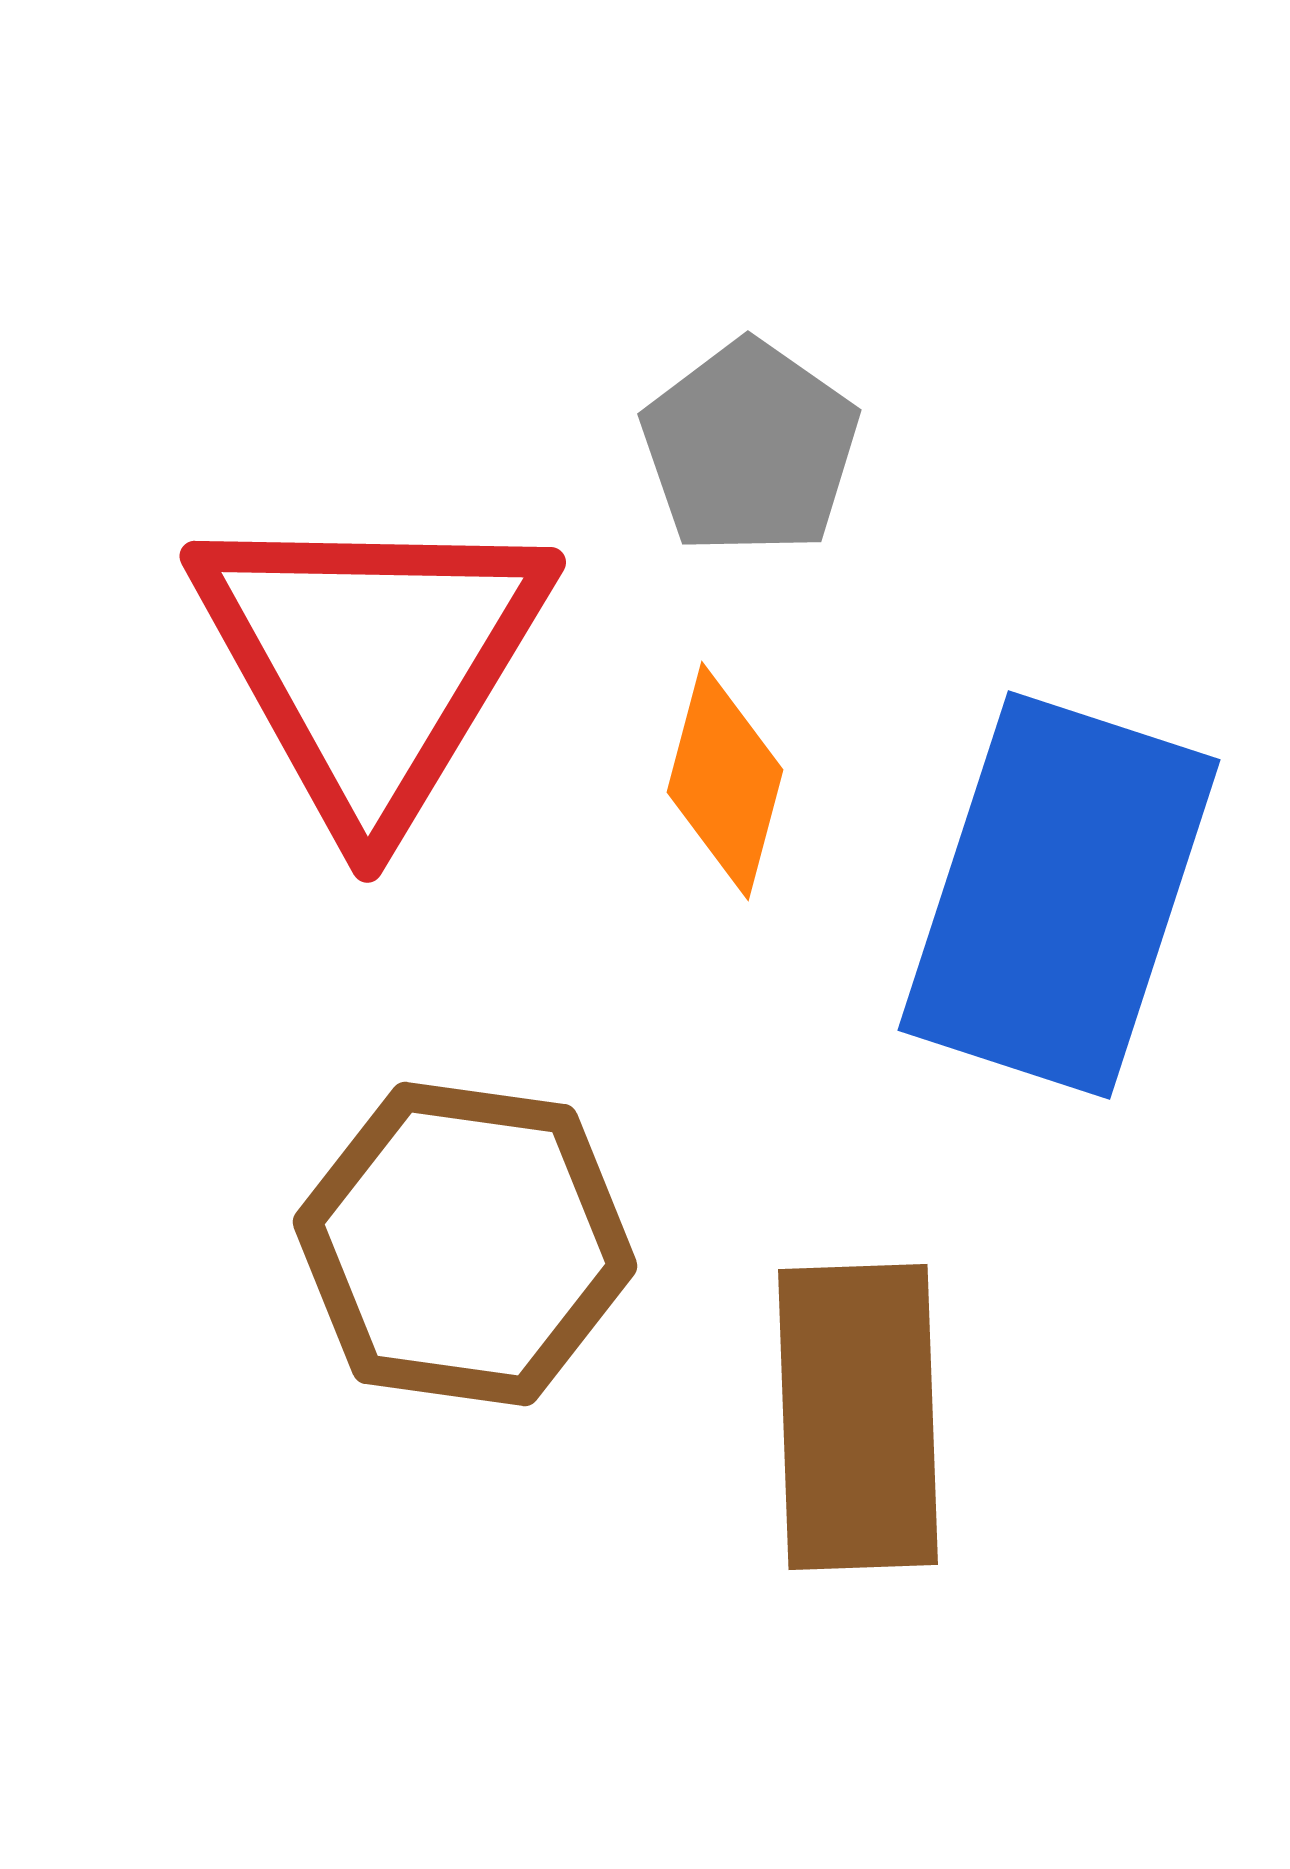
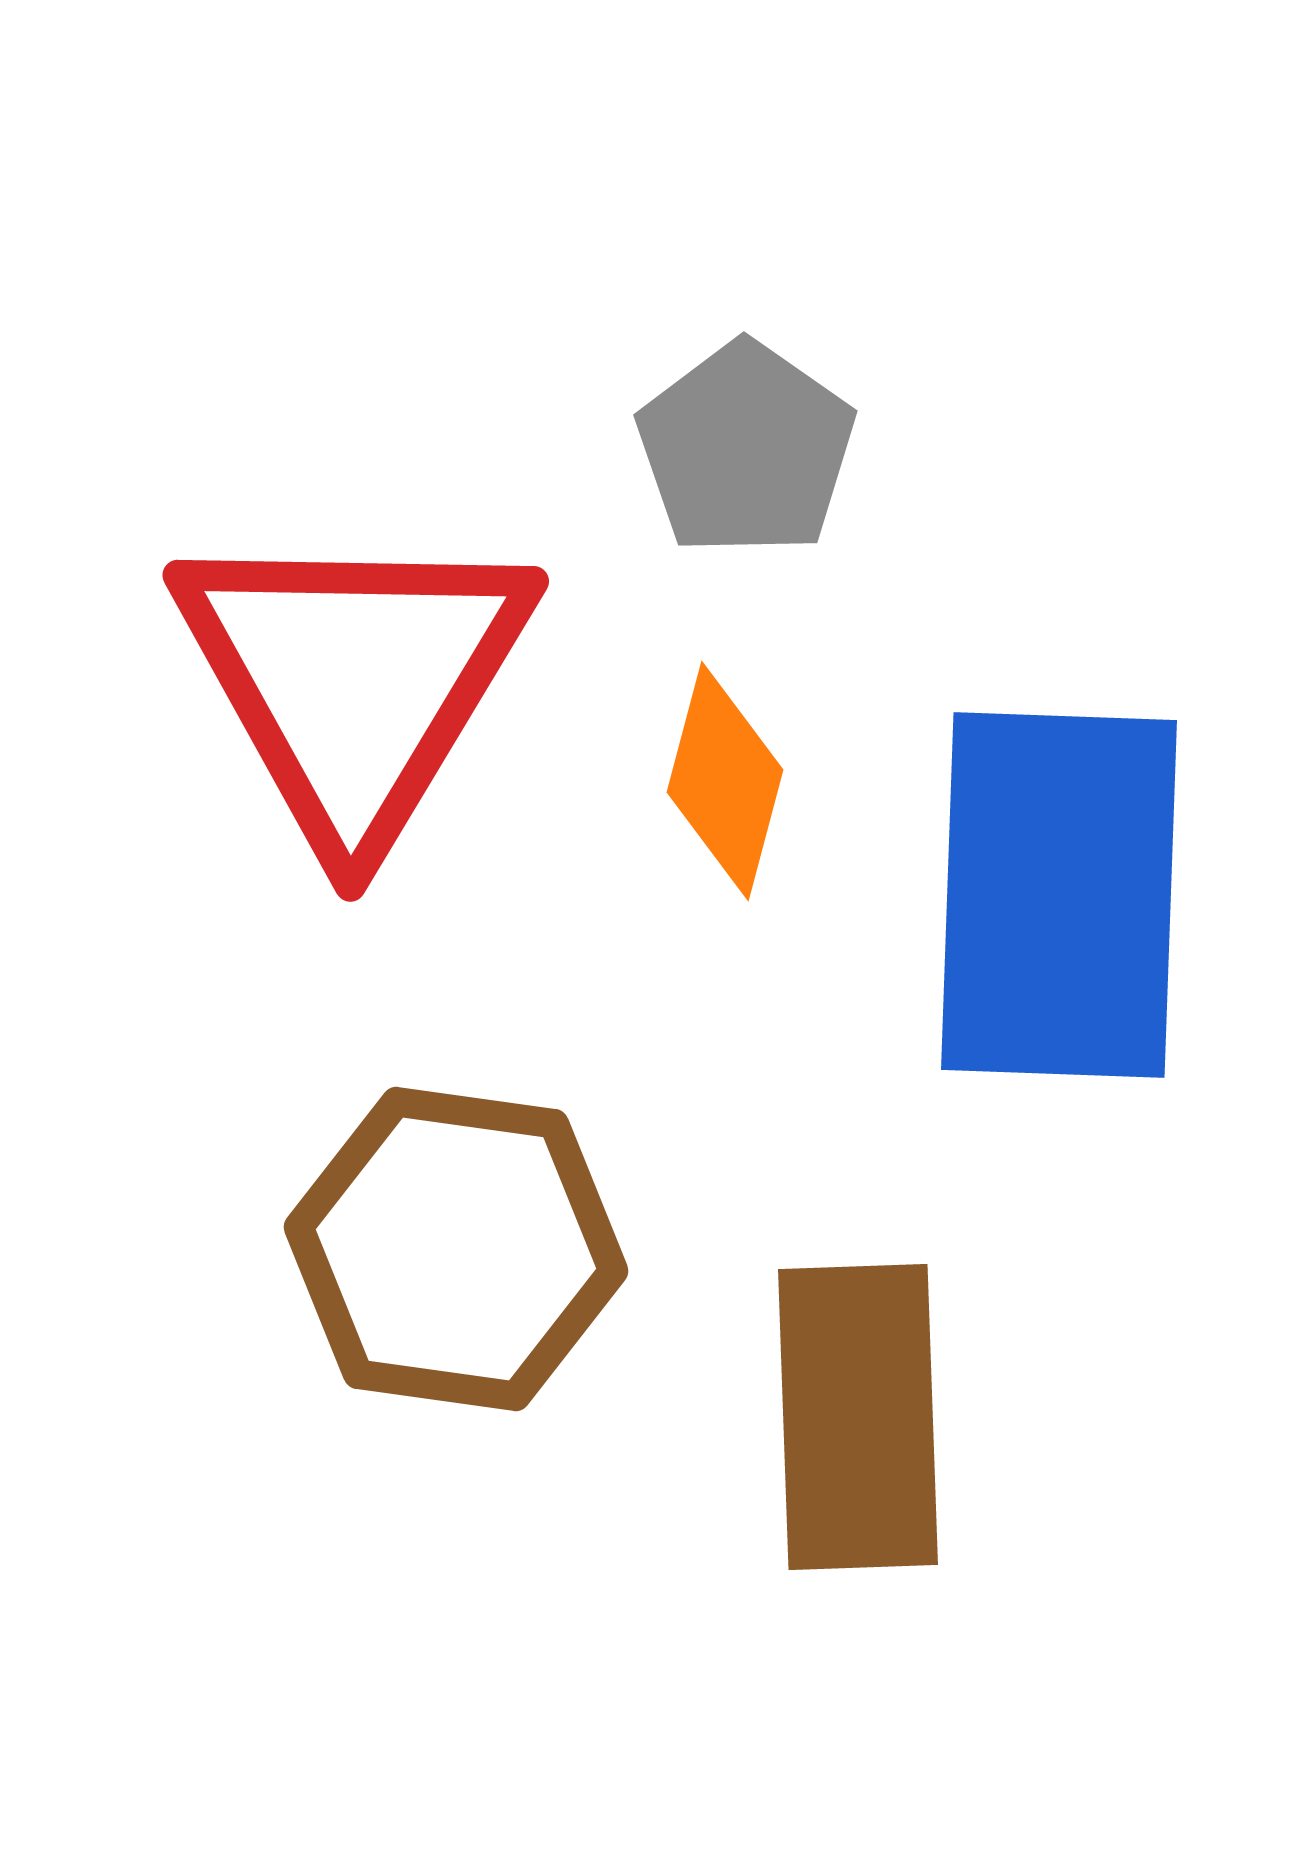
gray pentagon: moved 4 px left, 1 px down
red triangle: moved 17 px left, 19 px down
blue rectangle: rotated 16 degrees counterclockwise
brown hexagon: moved 9 px left, 5 px down
